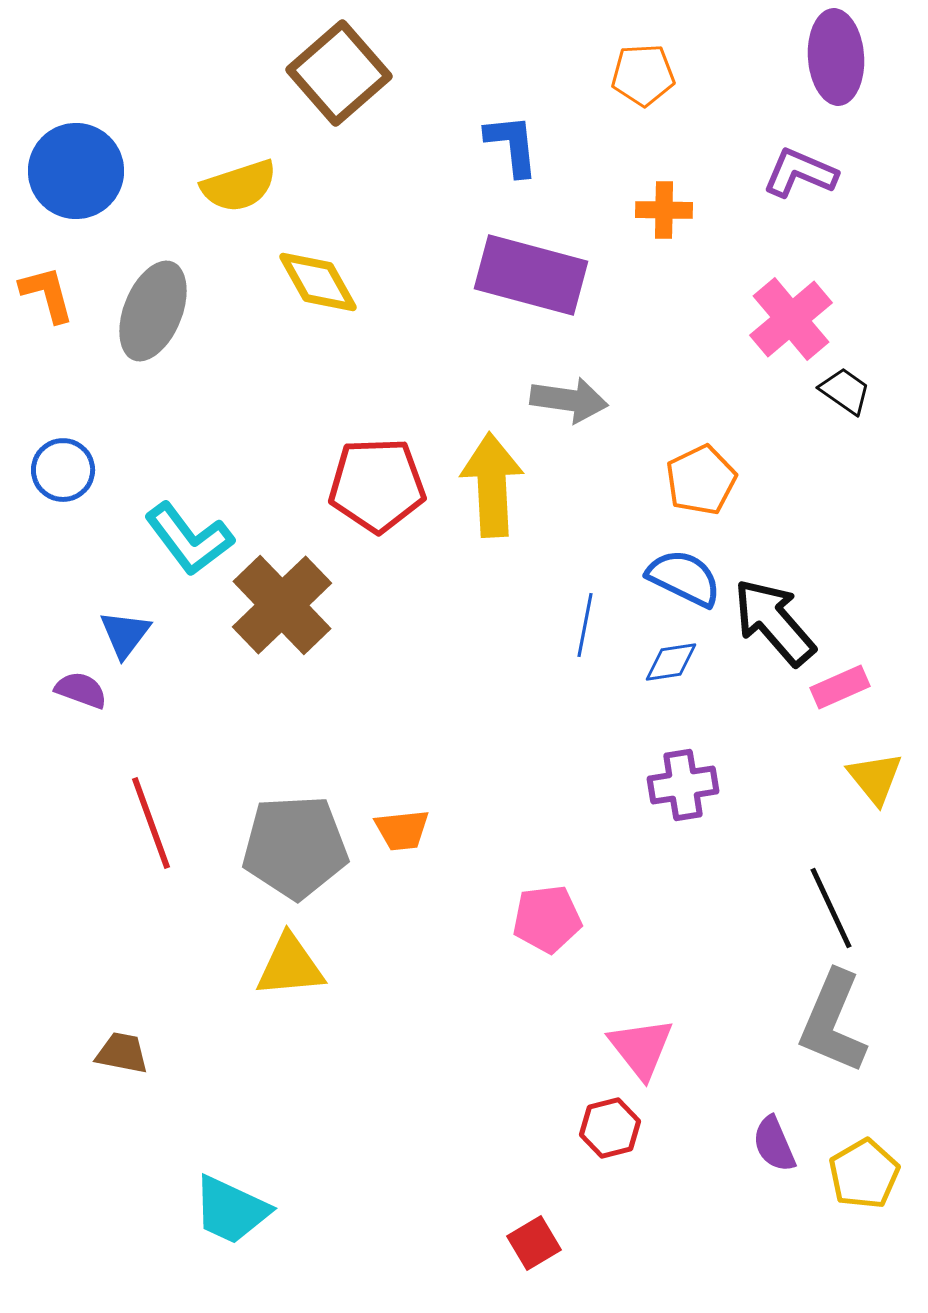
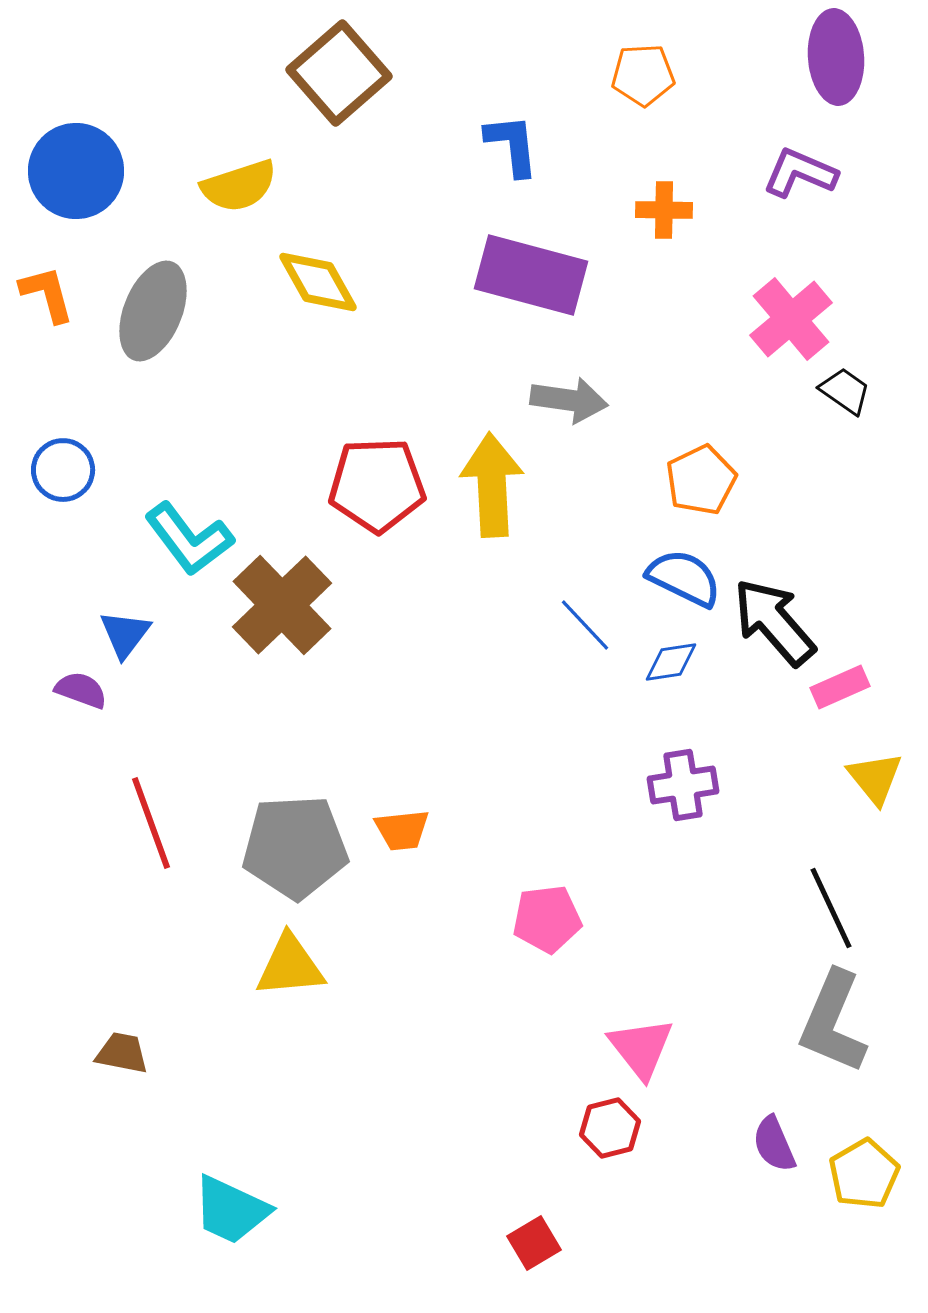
blue line at (585, 625): rotated 54 degrees counterclockwise
